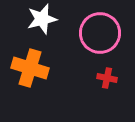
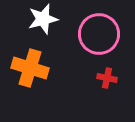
white star: moved 1 px right
pink circle: moved 1 px left, 1 px down
